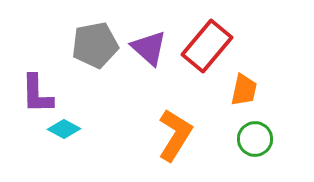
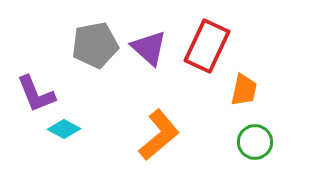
red rectangle: rotated 15 degrees counterclockwise
purple L-shape: moved 1 px left; rotated 21 degrees counterclockwise
orange L-shape: moved 16 px left; rotated 18 degrees clockwise
green circle: moved 3 px down
